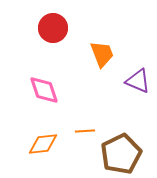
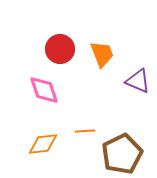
red circle: moved 7 px right, 21 px down
brown pentagon: moved 1 px right
